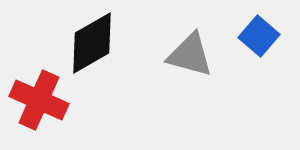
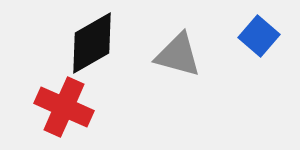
gray triangle: moved 12 px left
red cross: moved 25 px right, 7 px down
